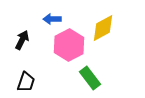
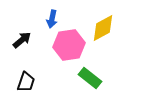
blue arrow: rotated 78 degrees counterclockwise
black arrow: rotated 24 degrees clockwise
pink hexagon: rotated 20 degrees clockwise
green rectangle: rotated 15 degrees counterclockwise
